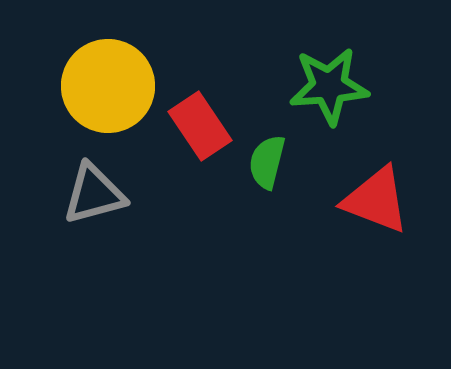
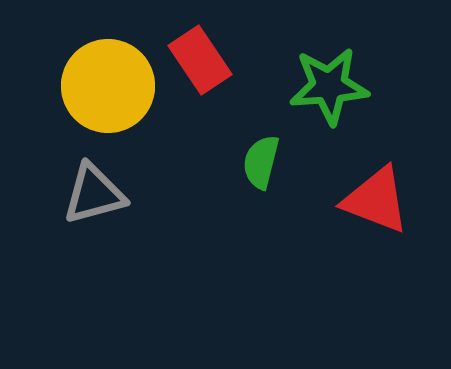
red rectangle: moved 66 px up
green semicircle: moved 6 px left
